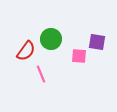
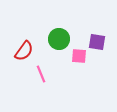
green circle: moved 8 px right
red semicircle: moved 2 px left
